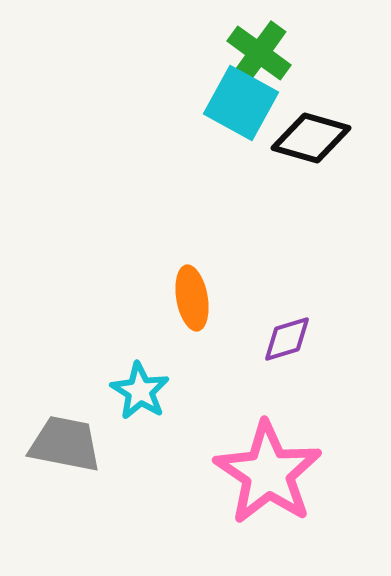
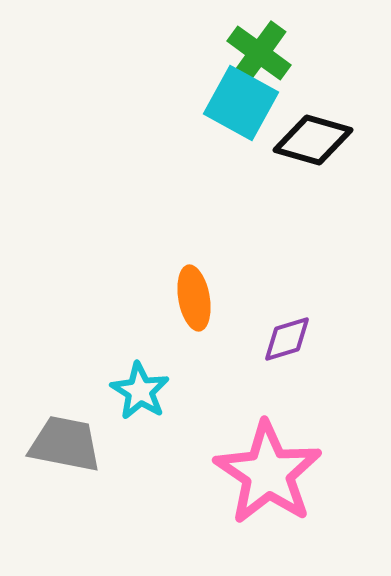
black diamond: moved 2 px right, 2 px down
orange ellipse: moved 2 px right
